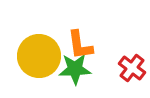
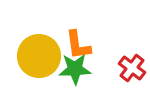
orange L-shape: moved 2 px left
